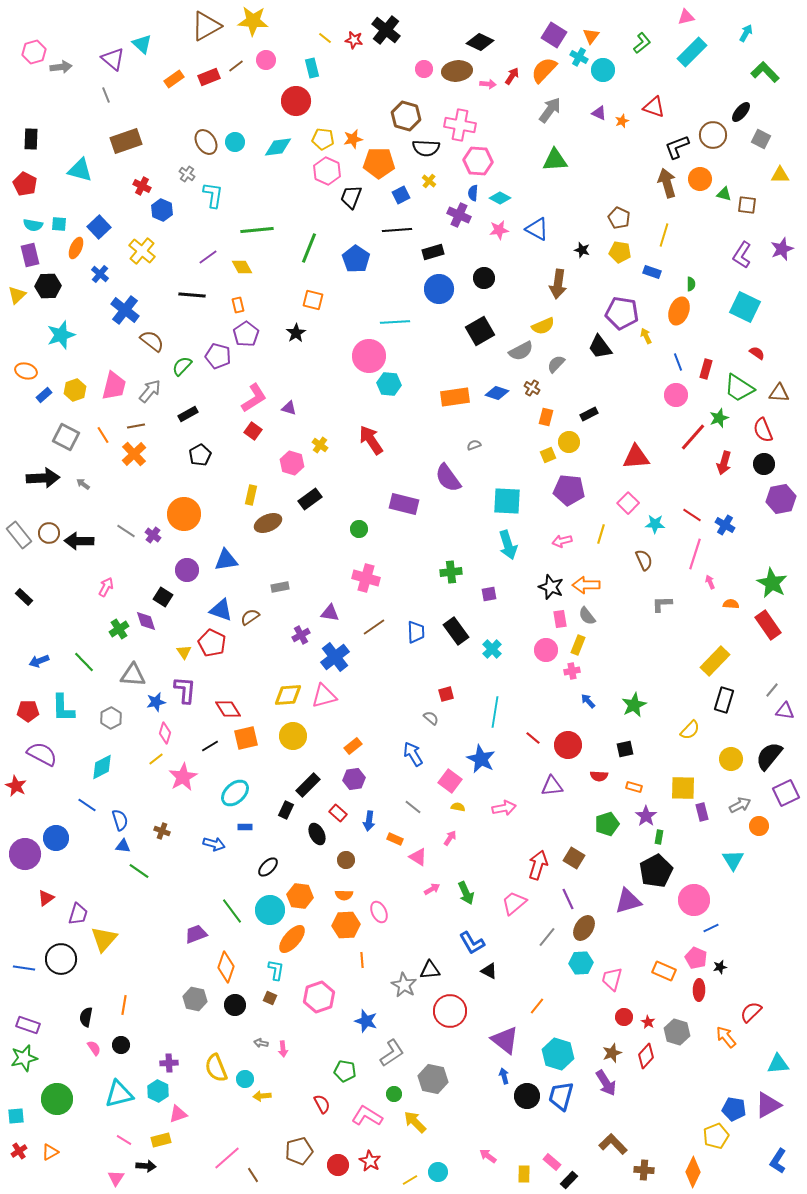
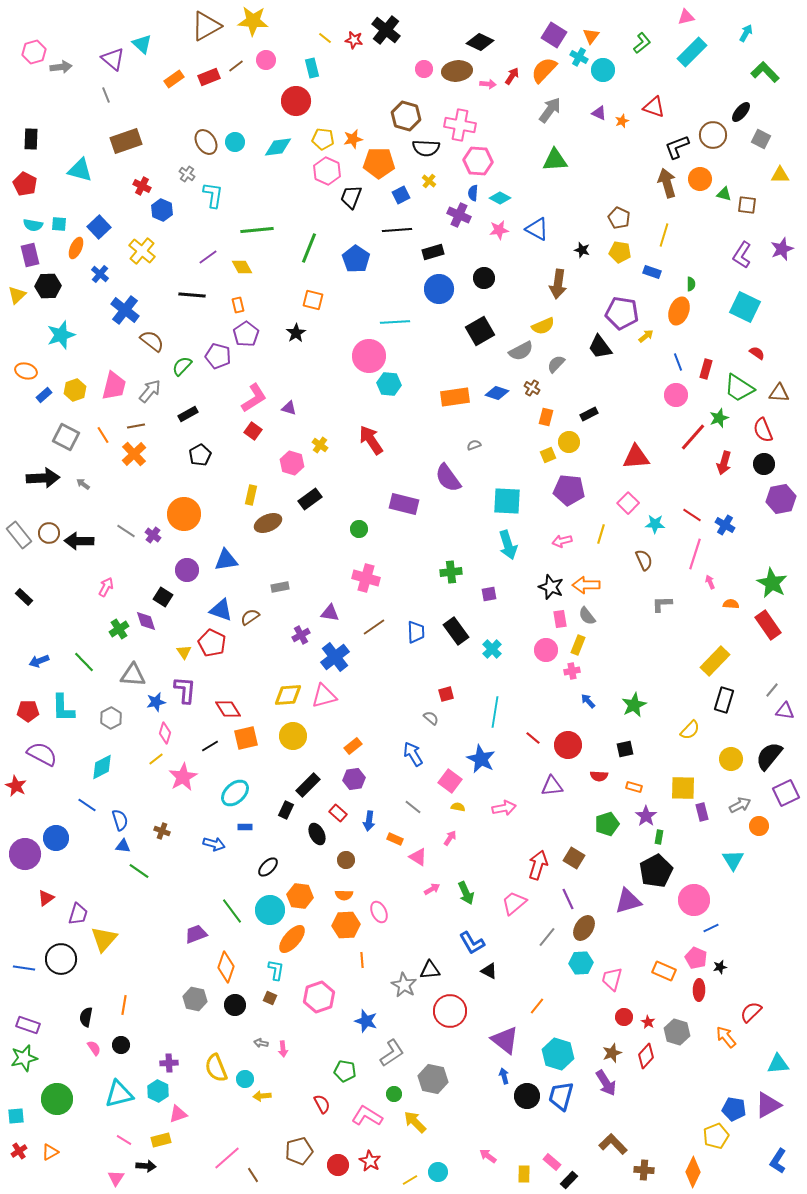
yellow arrow at (646, 336): rotated 77 degrees clockwise
